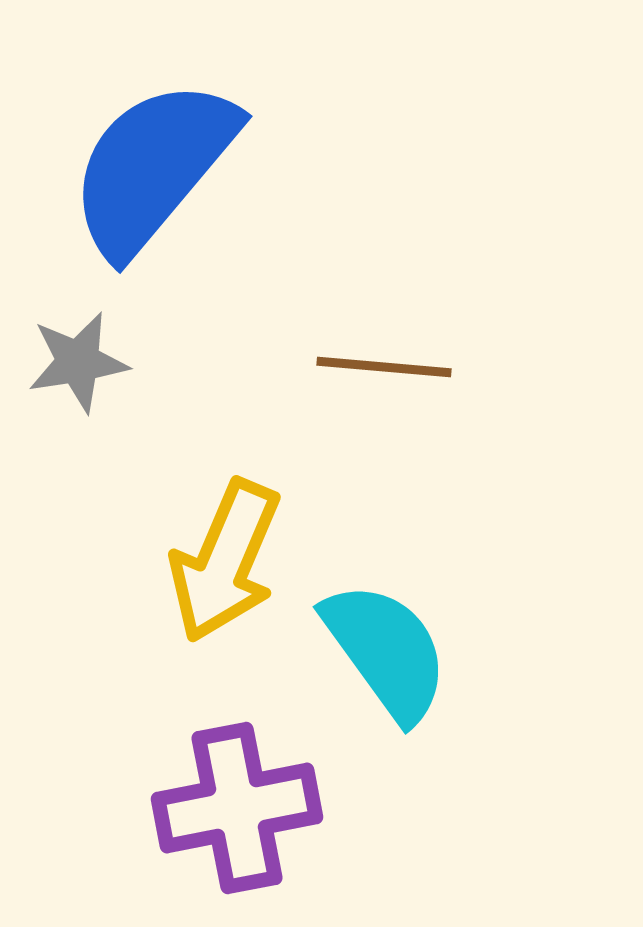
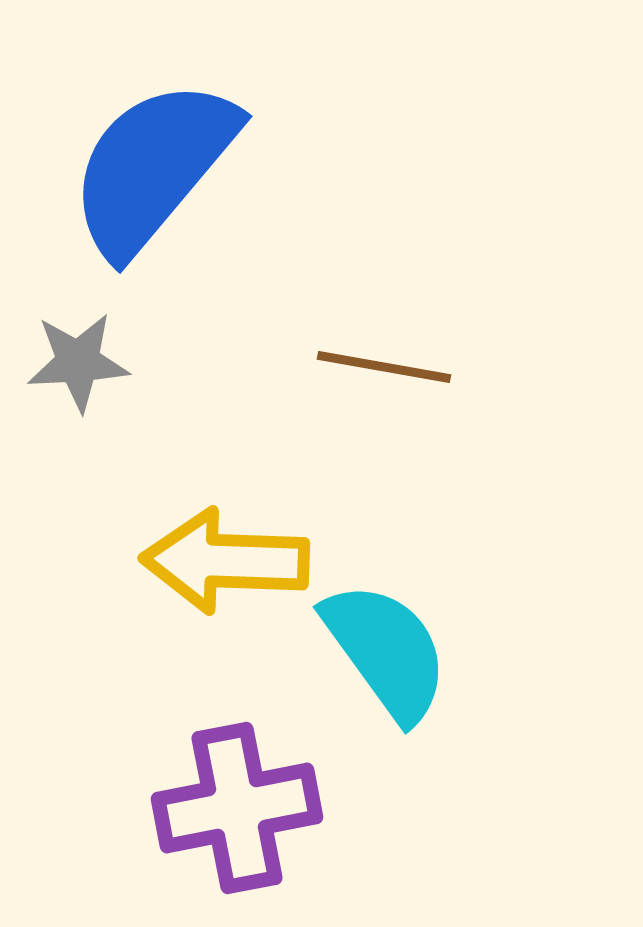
gray star: rotated 6 degrees clockwise
brown line: rotated 5 degrees clockwise
yellow arrow: rotated 69 degrees clockwise
